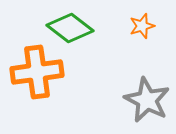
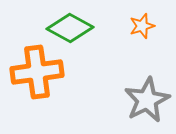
green diamond: rotated 9 degrees counterclockwise
gray star: rotated 18 degrees clockwise
